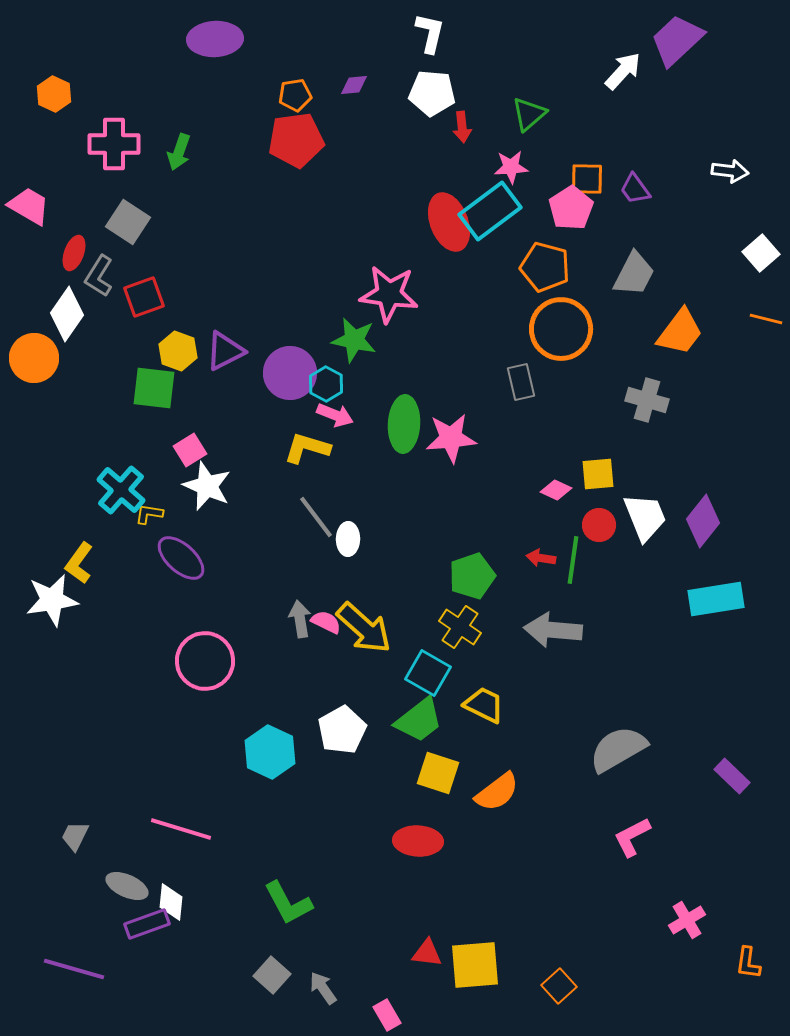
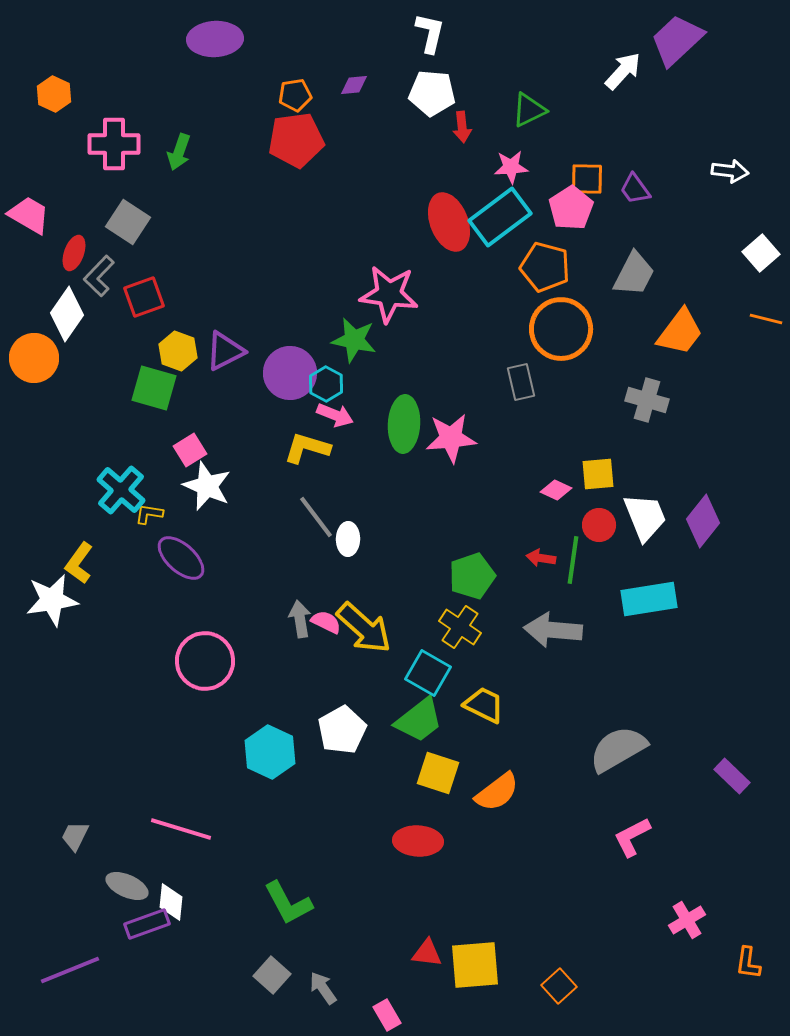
green triangle at (529, 114): moved 4 px up; rotated 15 degrees clockwise
pink trapezoid at (29, 206): moved 9 px down
cyan rectangle at (490, 211): moved 10 px right, 6 px down
gray L-shape at (99, 276): rotated 12 degrees clockwise
green square at (154, 388): rotated 9 degrees clockwise
cyan rectangle at (716, 599): moved 67 px left
purple line at (74, 969): moved 4 px left, 1 px down; rotated 38 degrees counterclockwise
